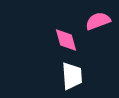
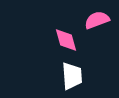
pink semicircle: moved 1 px left, 1 px up
